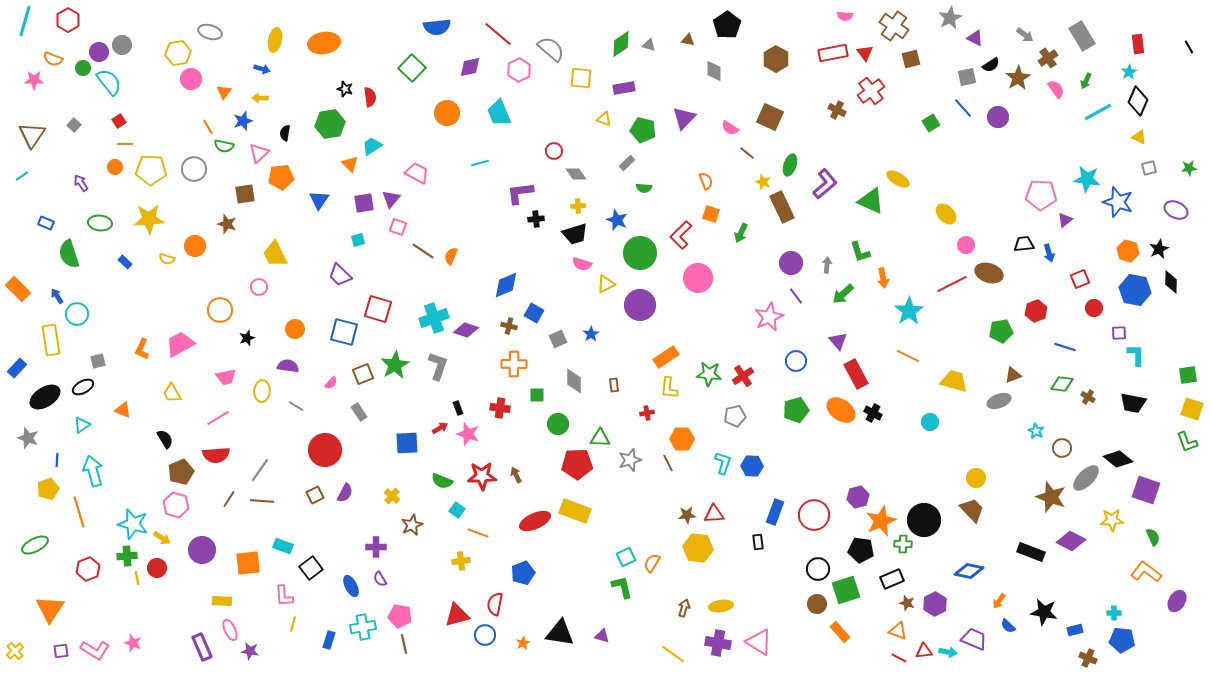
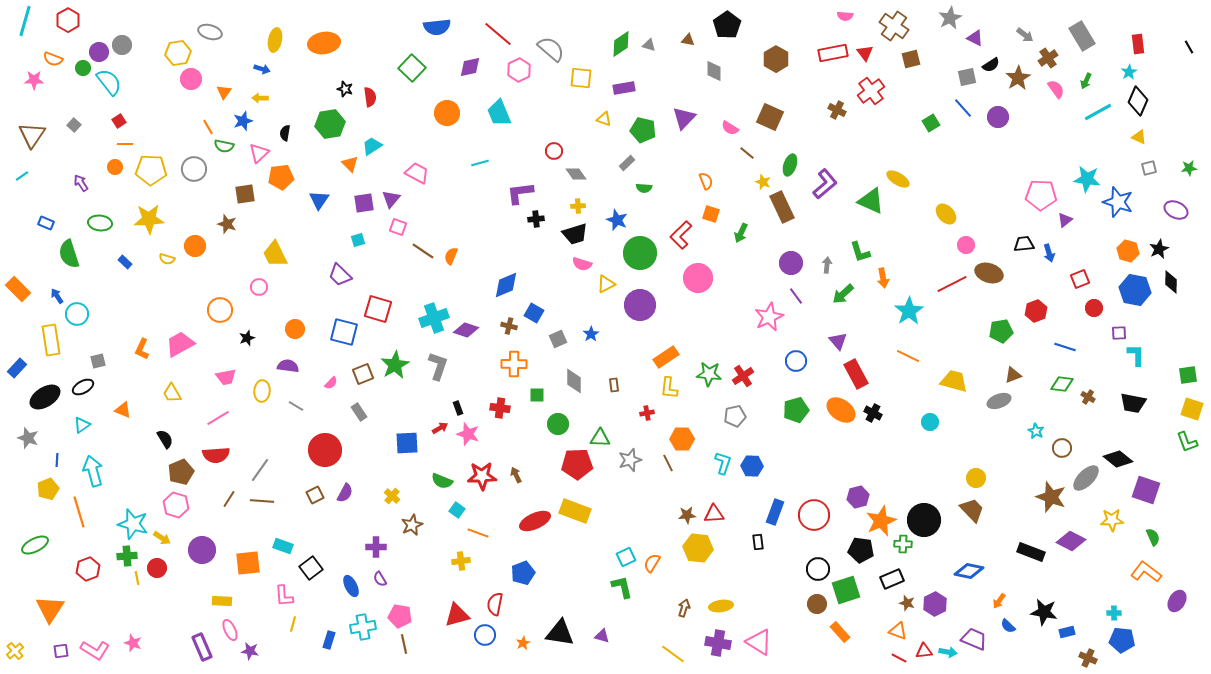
blue rectangle at (1075, 630): moved 8 px left, 2 px down
